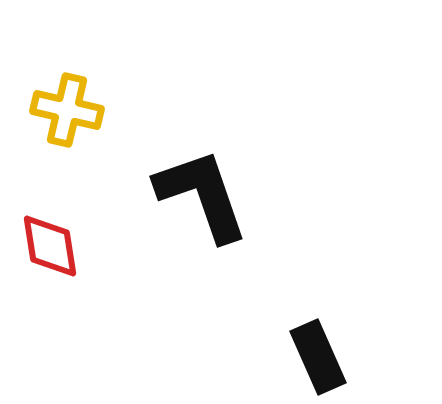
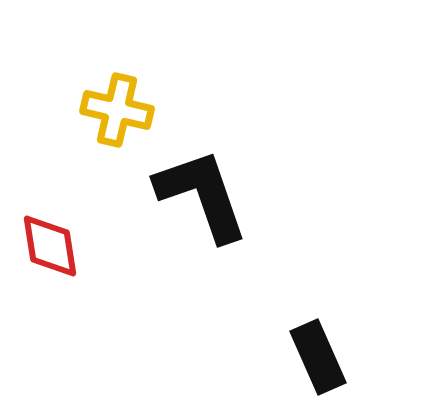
yellow cross: moved 50 px right
